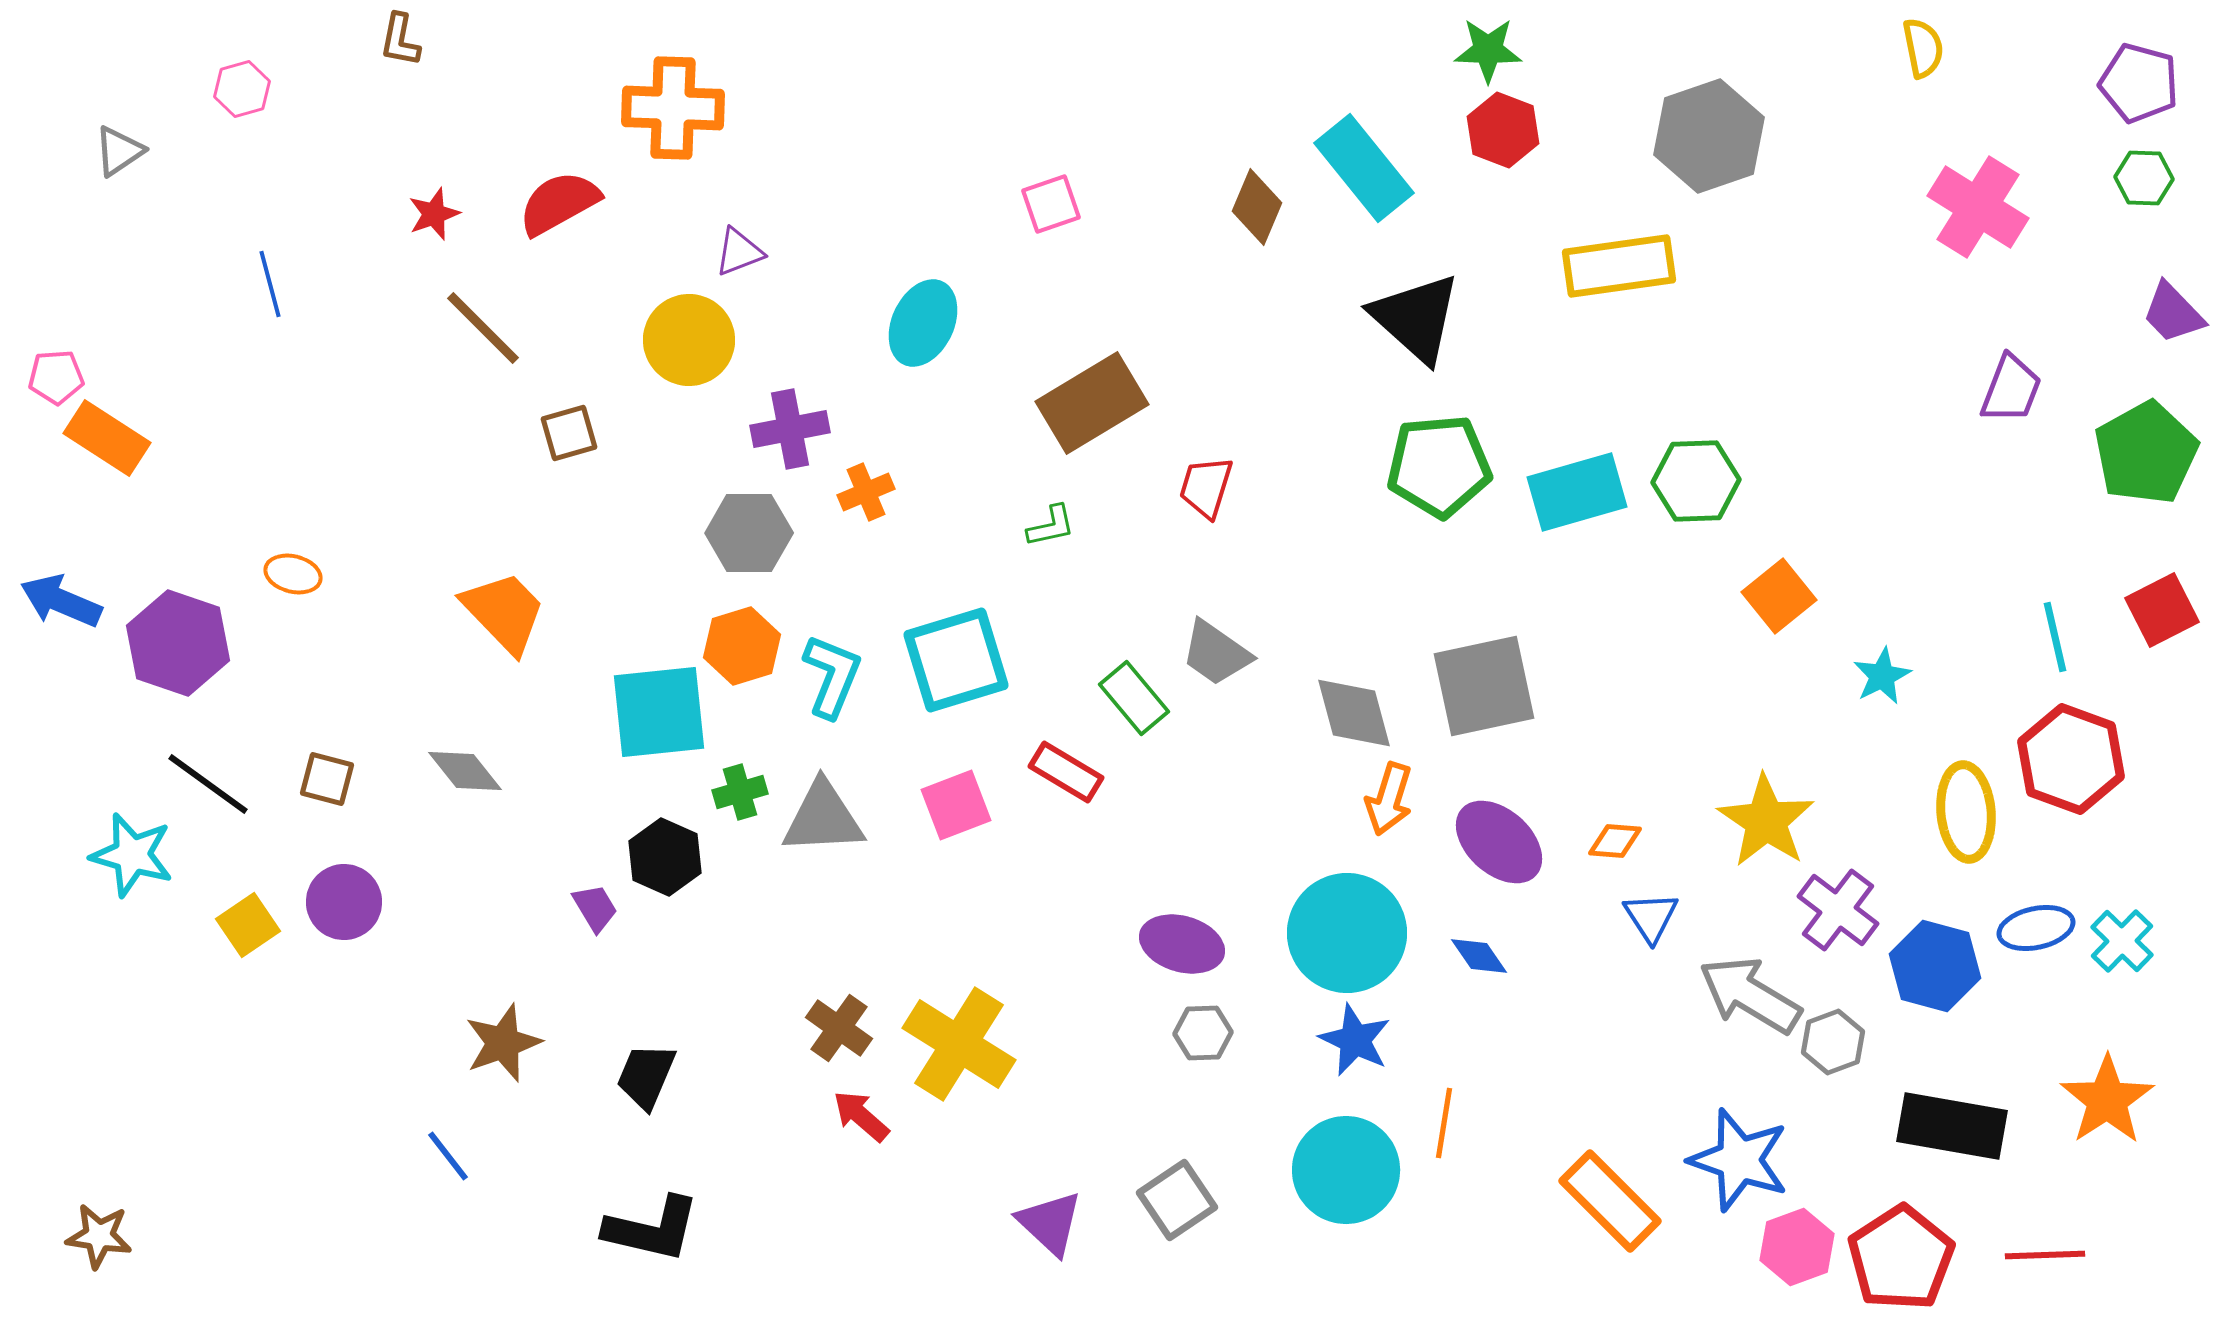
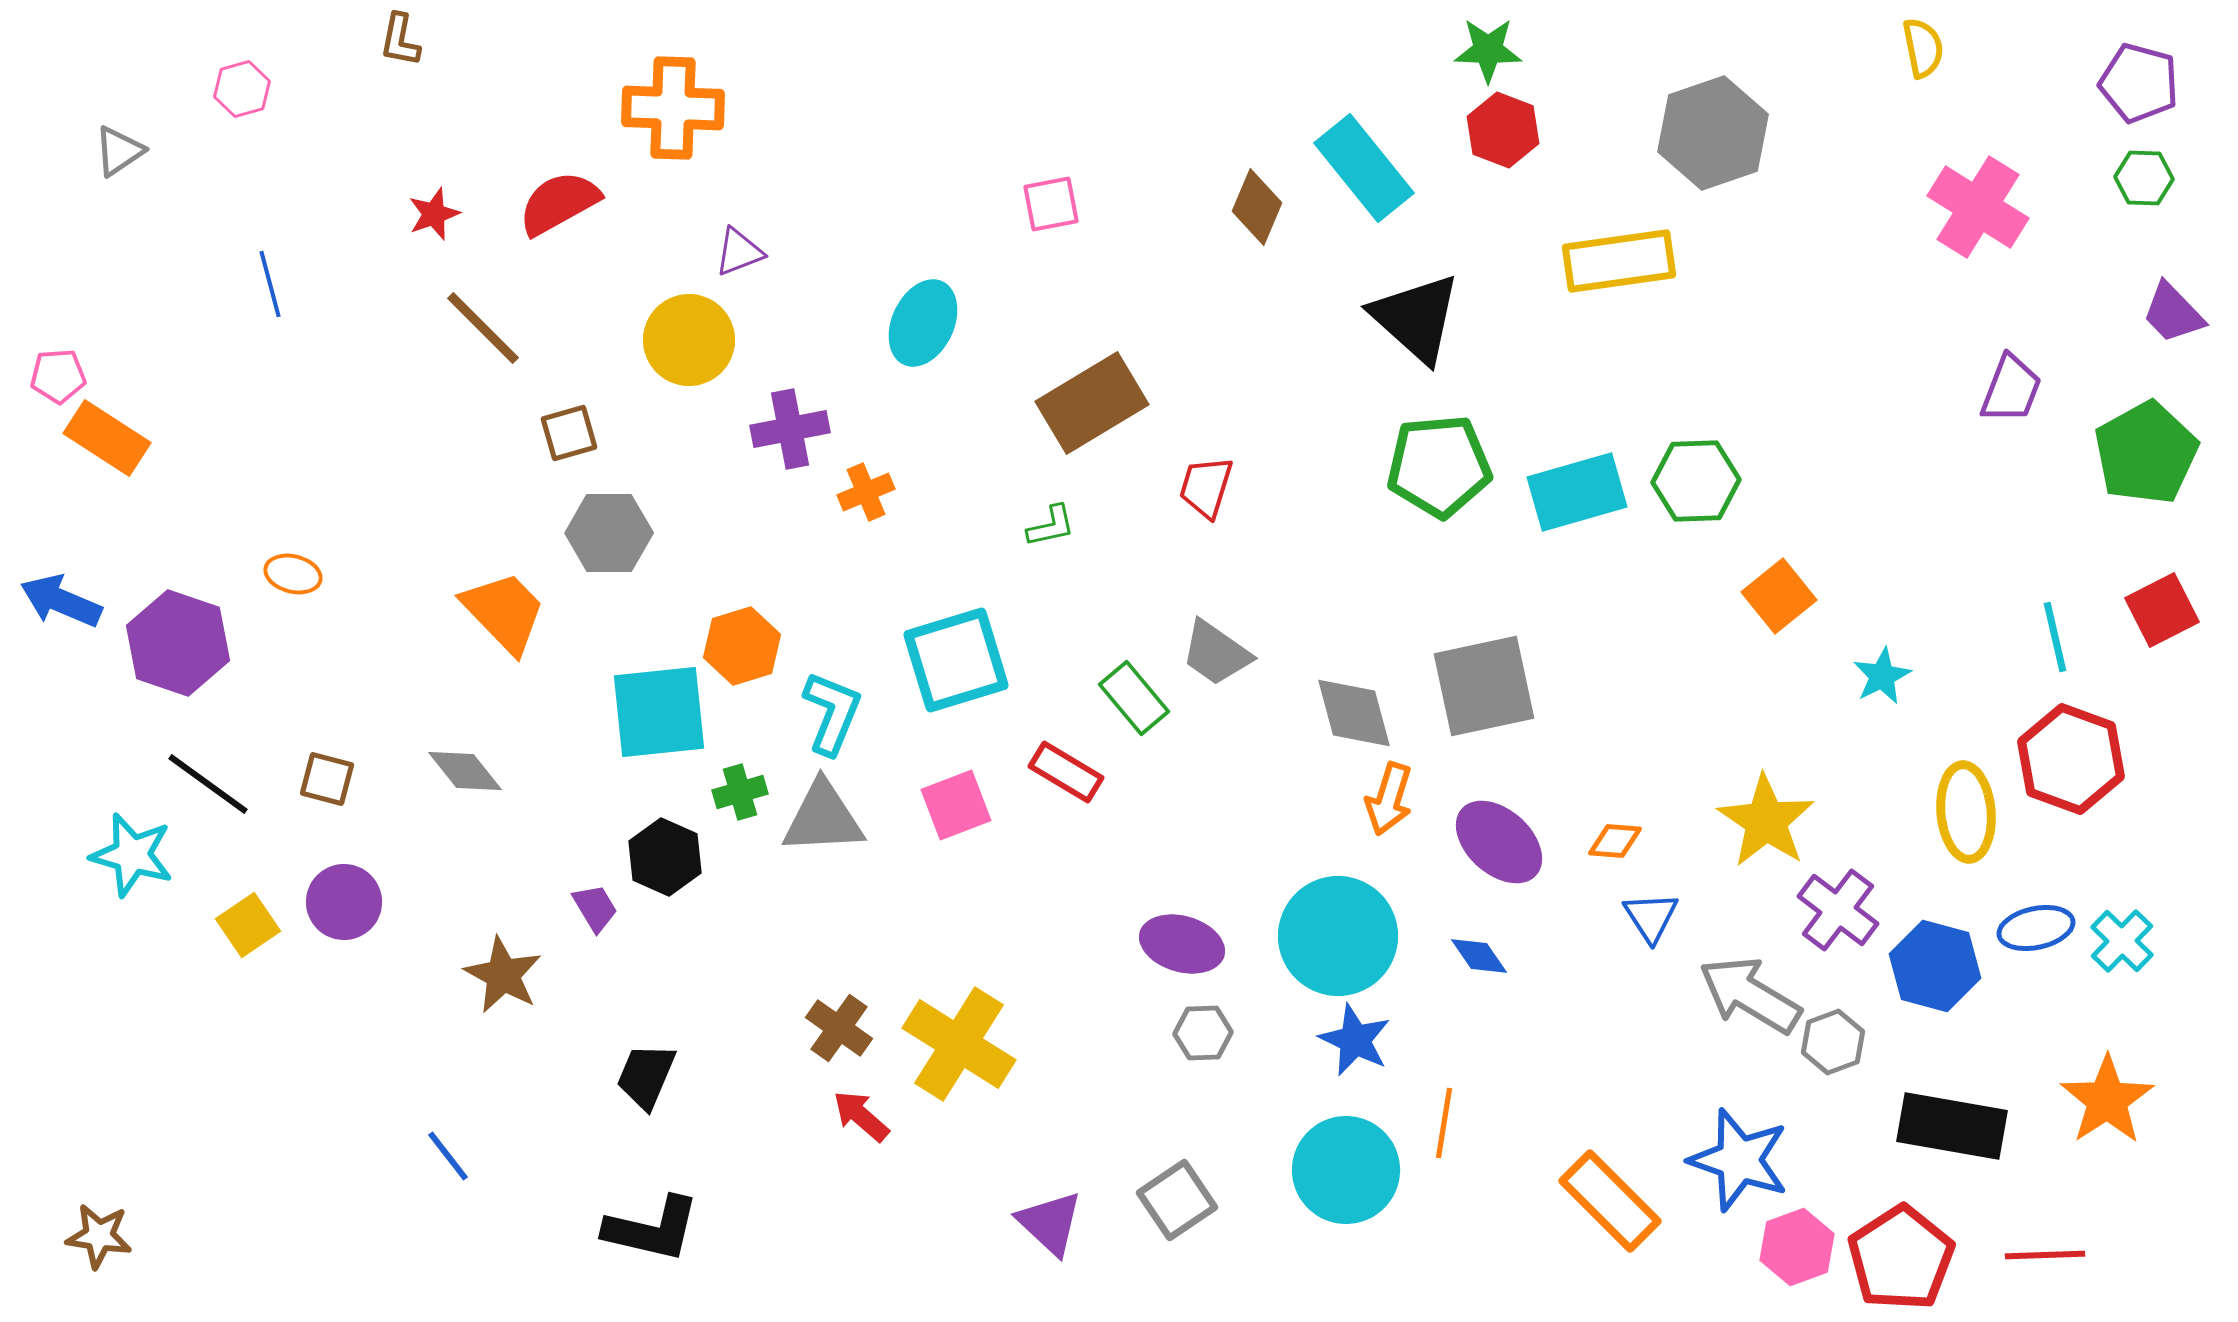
gray hexagon at (1709, 136): moved 4 px right, 3 px up
pink square at (1051, 204): rotated 8 degrees clockwise
yellow rectangle at (1619, 266): moved 5 px up
pink pentagon at (56, 377): moved 2 px right, 1 px up
gray hexagon at (749, 533): moved 140 px left
cyan L-shape at (832, 676): moved 37 px down
cyan circle at (1347, 933): moved 9 px left, 3 px down
brown star at (503, 1043): moved 68 px up; rotated 24 degrees counterclockwise
